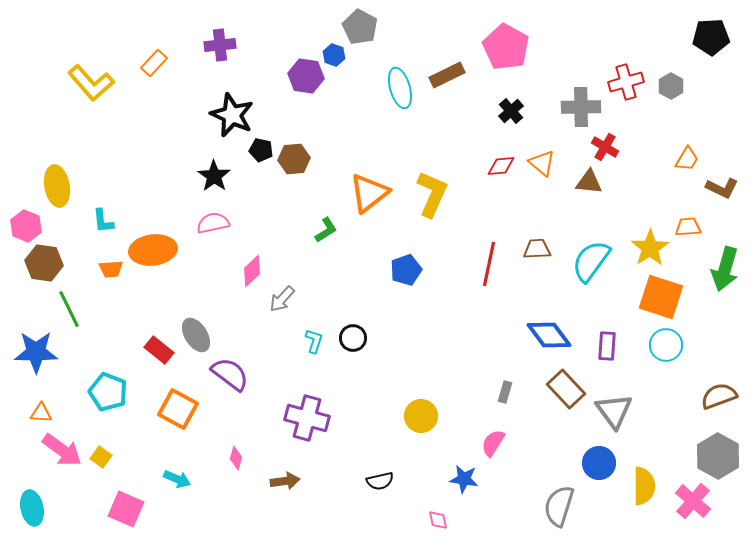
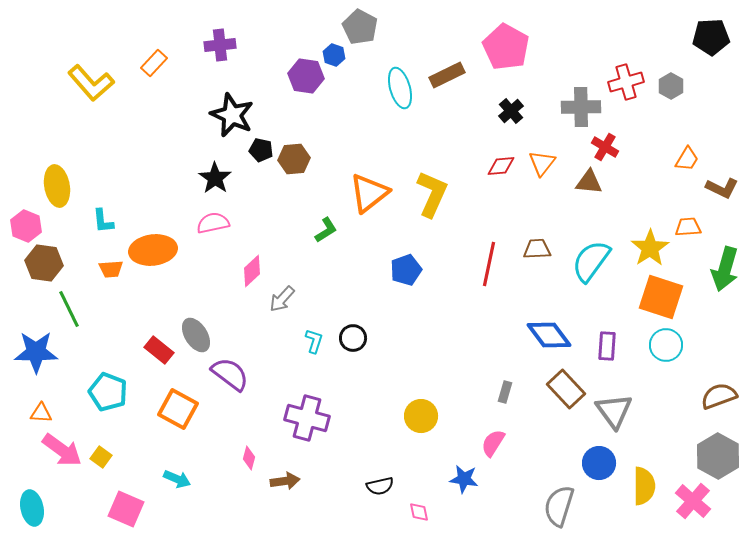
orange triangle at (542, 163): rotated 28 degrees clockwise
black star at (214, 176): moved 1 px right, 2 px down
pink diamond at (236, 458): moved 13 px right
black semicircle at (380, 481): moved 5 px down
pink diamond at (438, 520): moved 19 px left, 8 px up
